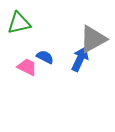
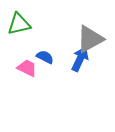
green triangle: moved 1 px down
gray triangle: moved 3 px left
pink trapezoid: moved 1 px down
